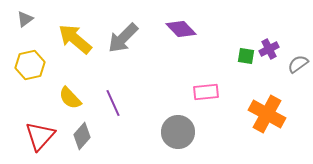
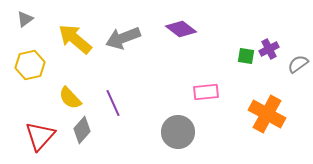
purple diamond: rotated 8 degrees counterclockwise
gray arrow: rotated 24 degrees clockwise
gray diamond: moved 6 px up
